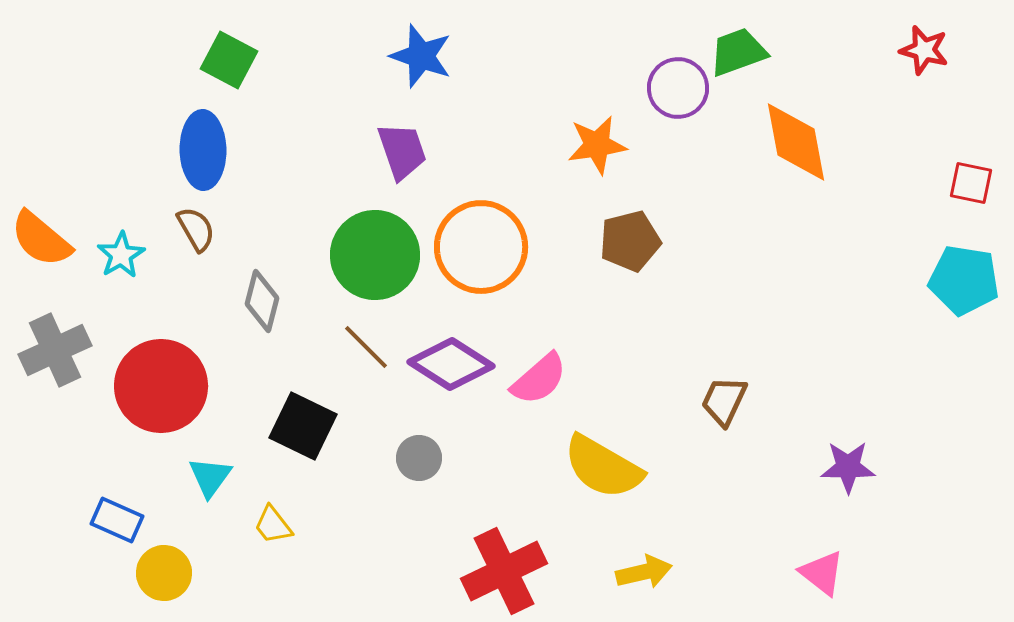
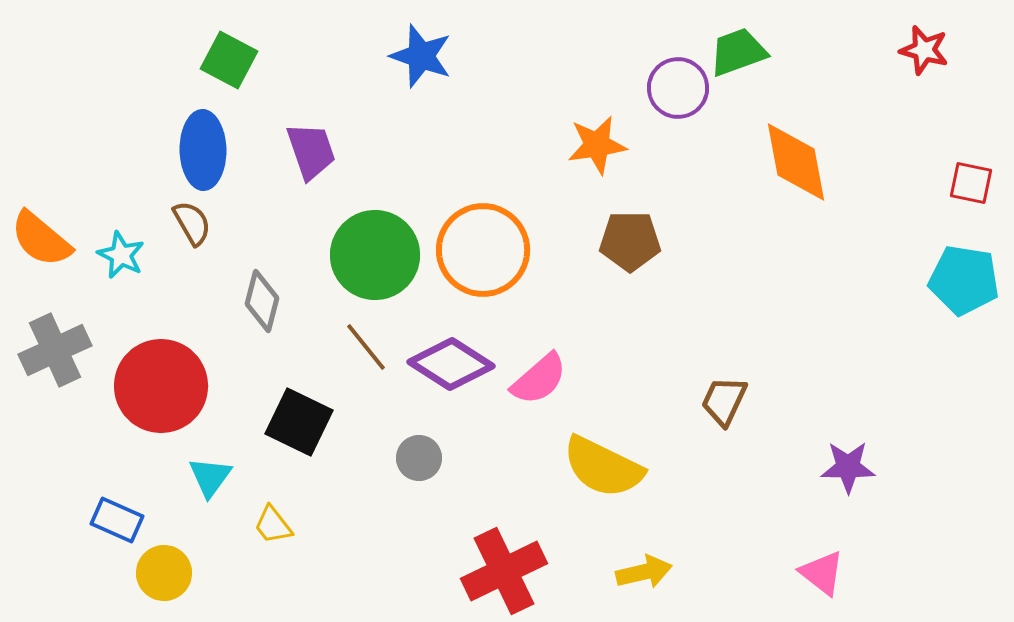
orange diamond: moved 20 px down
purple trapezoid: moved 91 px left
brown semicircle: moved 4 px left, 6 px up
brown pentagon: rotated 14 degrees clockwise
orange circle: moved 2 px right, 3 px down
cyan star: rotated 15 degrees counterclockwise
brown line: rotated 6 degrees clockwise
black square: moved 4 px left, 4 px up
yellow semicircle: rotated 4 degrees counterclockwise
